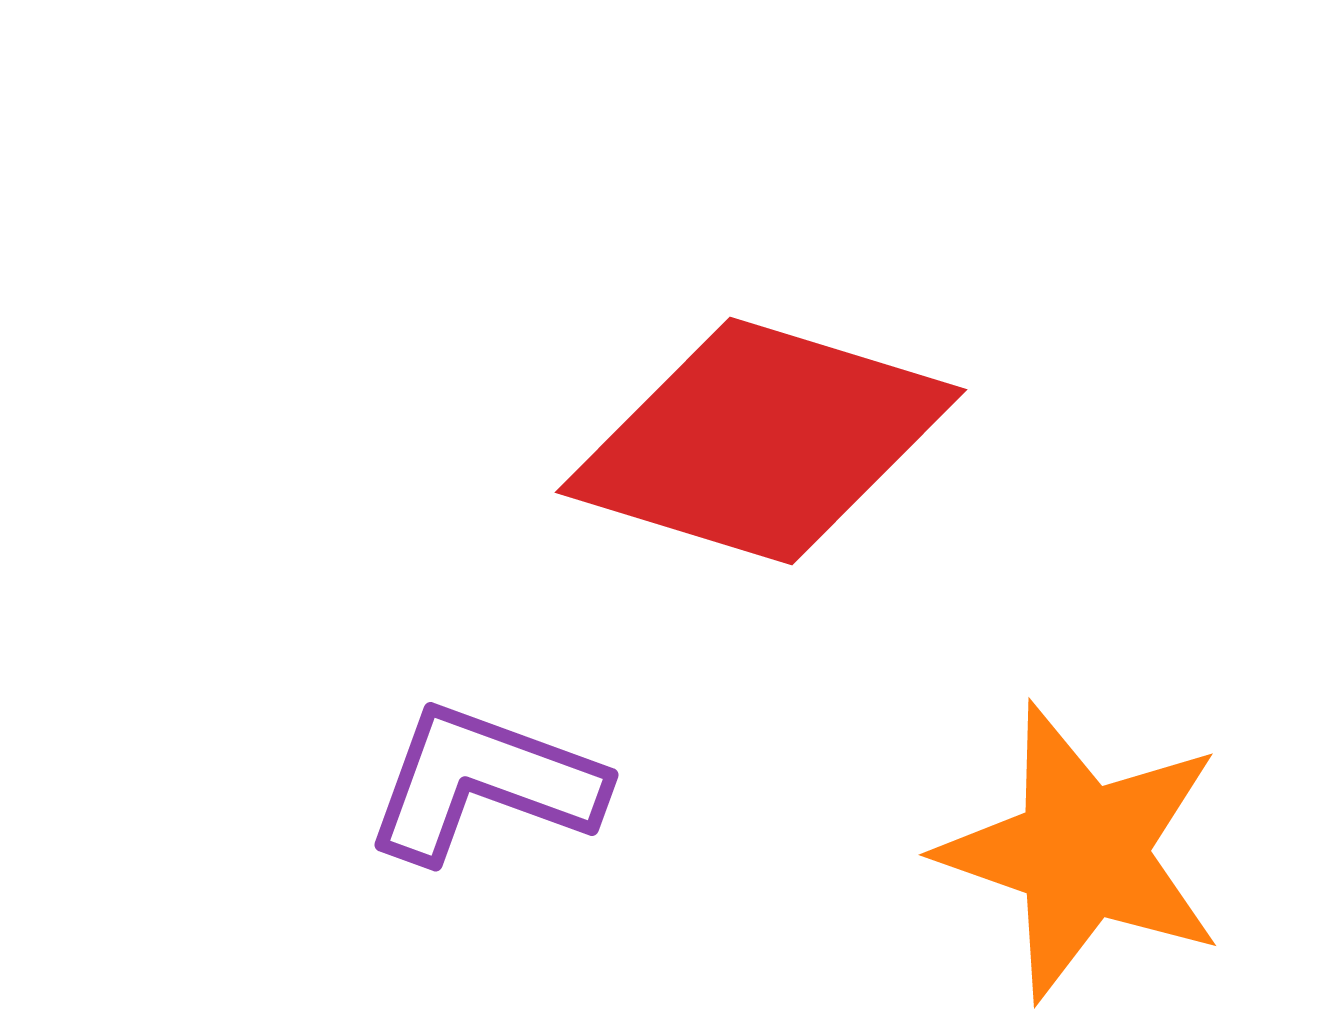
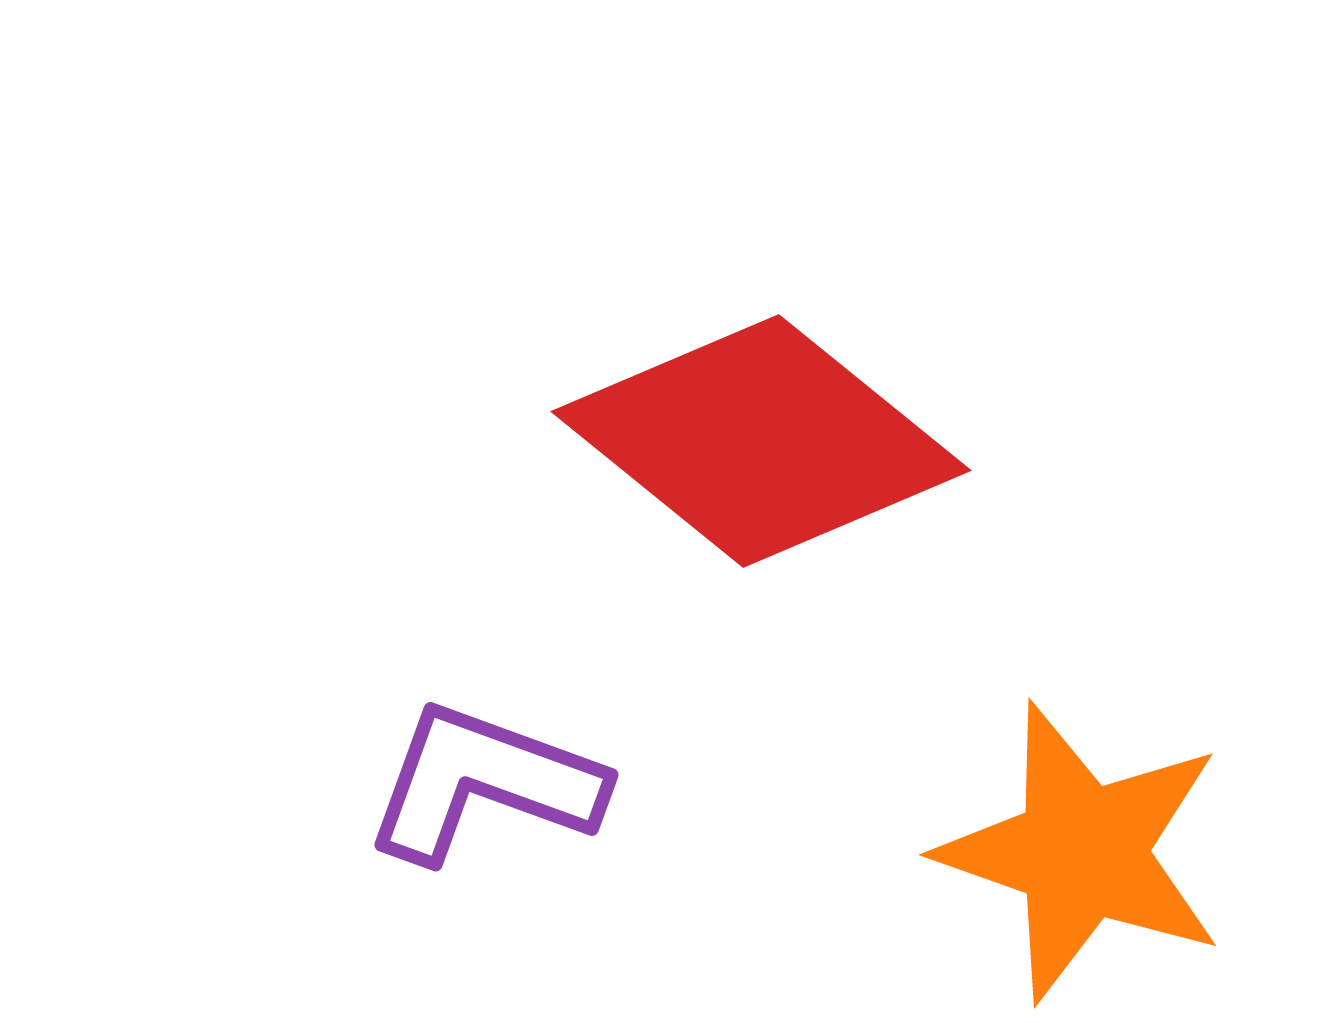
red diamond: rotated 22 degrees clockwise
